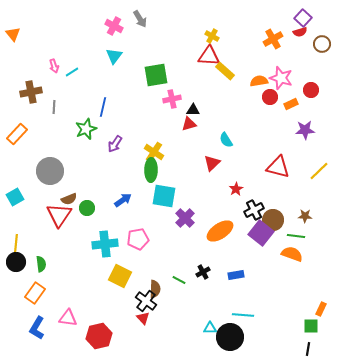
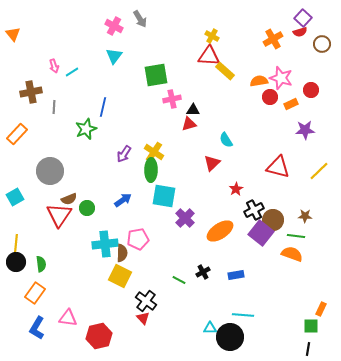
purple arrow at (115, 144): moved 9 px right, 10 px down
brown semicircle at (155, 289): moved 33 px left, 36 px up
